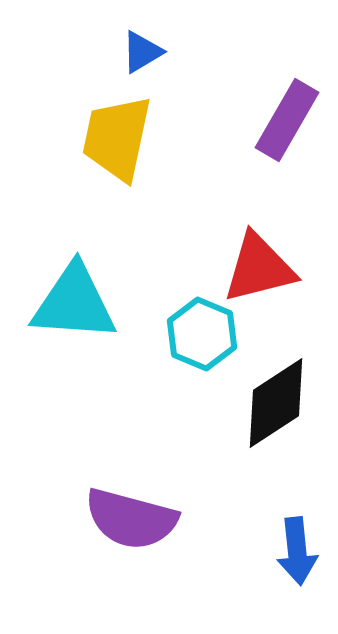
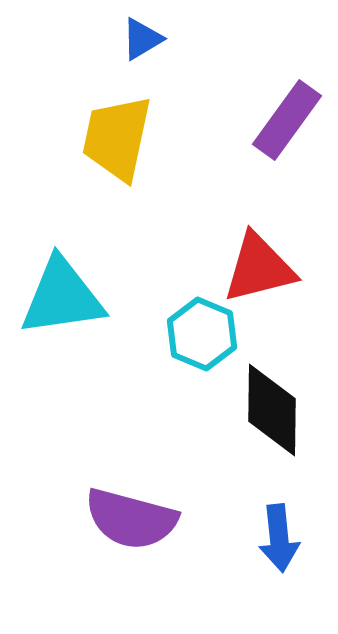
blue triangle: moved 13 px up
purple rectangle: rotated 6 degrees clockwise
cyan triangle: moved 12 px left, 6 px up; rotated 12 degrees counterclockwise
black diamond: moved 4 px left, 7 px down; rotated 56 degrees counterclockwise
blue arrow: moved 18 px left, 13 px up
